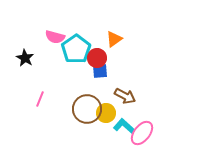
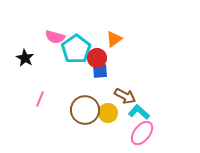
brown circle: moved 2 px left, 1 px down
yellow circle: moved 2 px right
cyan L-shape: moved 15 px right, 14 px up
